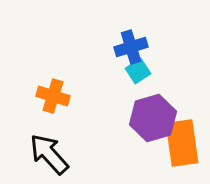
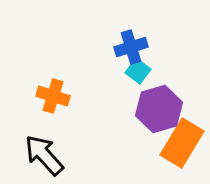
cyan square: rotated 20 degrees counterclockwise
purple hexagon: moved 6 px right, 9 px up
orange rectangle: rotated 39 degrees clockwise
black arrow: moved 5 px left, 1 px down
